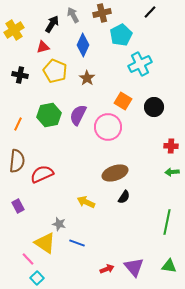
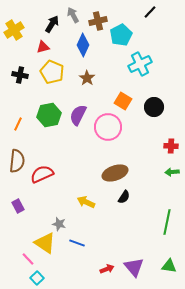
brown cross: moved 4 px left, 8 px down
yellow pentagon: moved 3 px left, 1 px down
